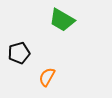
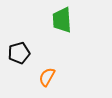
green trapezoid: rotated 56 degrees clockwise
